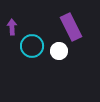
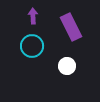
purple arrow: moved 21 px right, 11 px up
white circle: moved 8 px right, 15 px down
